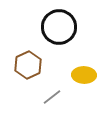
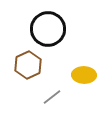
black circle: moved 11 px left, 2 px down
